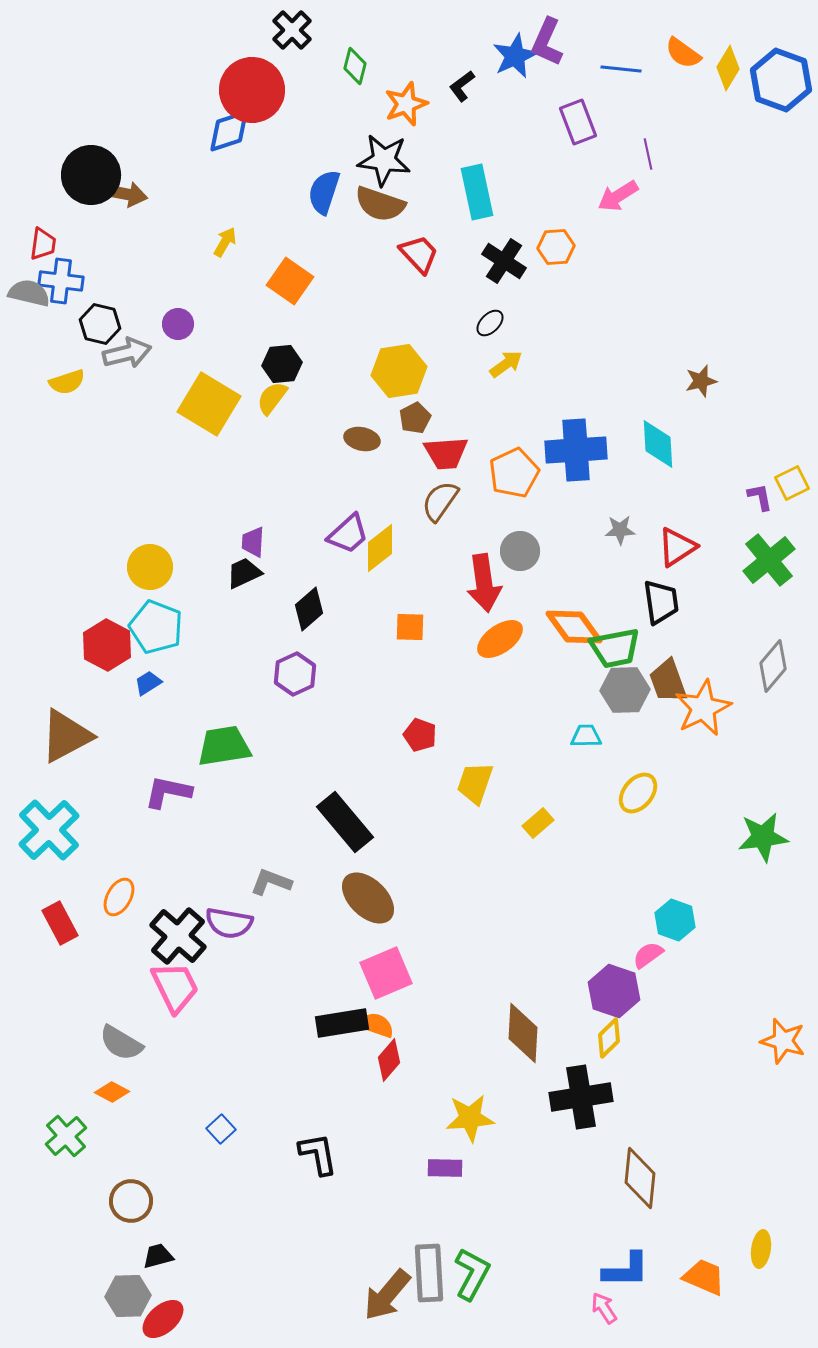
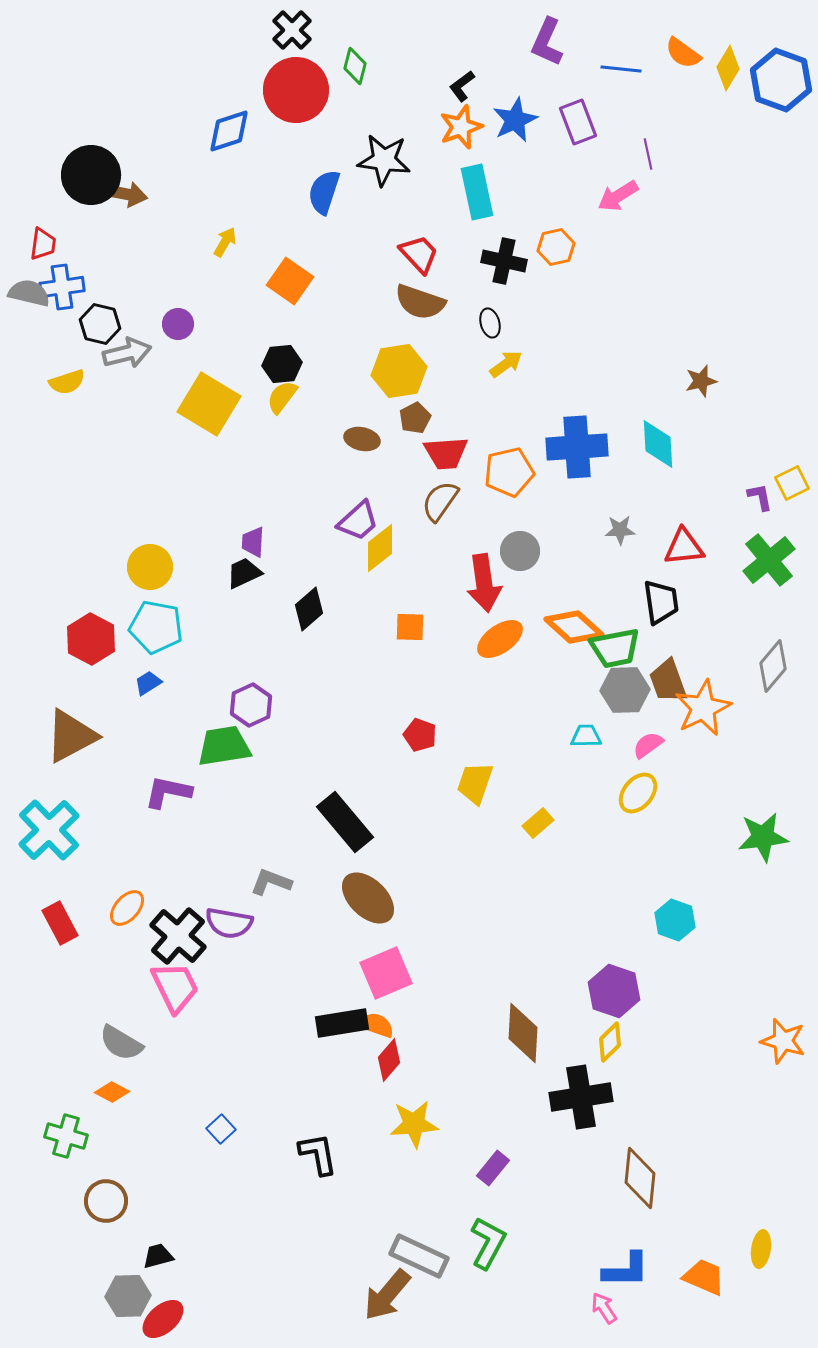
blue star at (515, 56): moved 64 px down
red circle at (252, 90): moved 44 px right
orange star at (406, 104): moved 55 px right, 23 px down
brown semicircle at (380, 204): moved 40 px right, 98 px down
orange hexagon at (556, 247): rotated 9 degrees counterclockwise
black cross at (504, 261): rotated 21 degrees counterclockwise
blue cross at (61, 281): moved 1 px right, 6 px down; rotated 15 degrees counterclockwise
black ellipse at (490, 323): rotated 60 degrees counterclockwise
yellow semicircle at (272, 398): moved 10 px right, 1 px up
blue cross at (576, 450): moved 1 px right, 3 px up
orange pentagon at (514, 473): moved 5 px left, 1 px up; rotated 12 degrees clockwise
purple trapezoid at (348, 534): moved 10 px right, 13 px up
red triangle at (677, 547): moved 7 px right; rotated 27 degrees clockwise
cyan pentagon at (156, 627): rotated 10 degrees counterclockwise
orange diamond at (574, 627): rotated 12 degrees counterclockwise
red hexagon at (107, 645): moved 16 px left, 6 px up
purple hexagon at (295, 674): moved 44 px left, 31 px down
brown triangle at (66, 736): moved 5 px right
orange ellipse at (119, 897): moved 8 px right, 11 px down; rotated 12 degrees clockwise
pink semicircle at (648, 955): moved 210 px up
yellow diamond at (609, 1038): moved 1 px right, 4 px down
yellow star at (470, 1118): moved 56 px left, 6 px down
green cross at (66, 1136): rotated 33 degrees counterclockwise
purple rectangle at (445, 1168): moved 48 px right; rotated 52 degrees counterclockwise
brown circle at (131, 1201): moved 25 px left
gray rectangle at (429, 1273): moved 10 px left, 17 px up; rotated 62 degrees counterclockwise
green L-shape at (472, 1274): moved 16 px right, 31 px up
